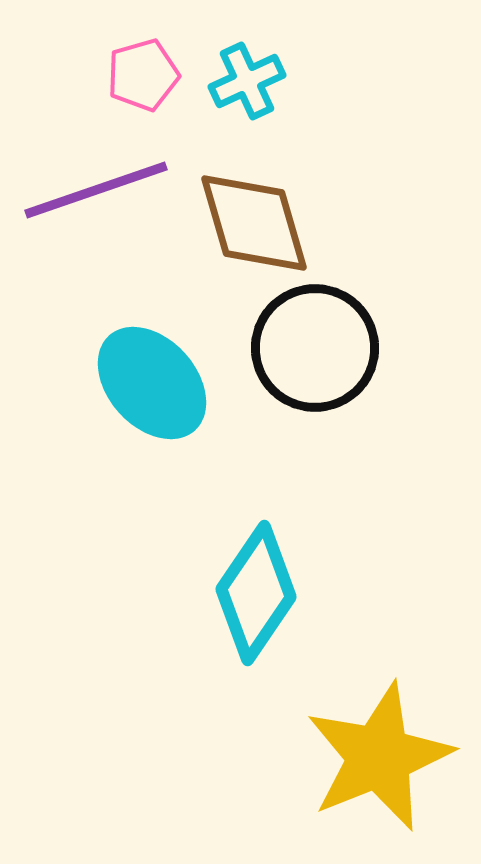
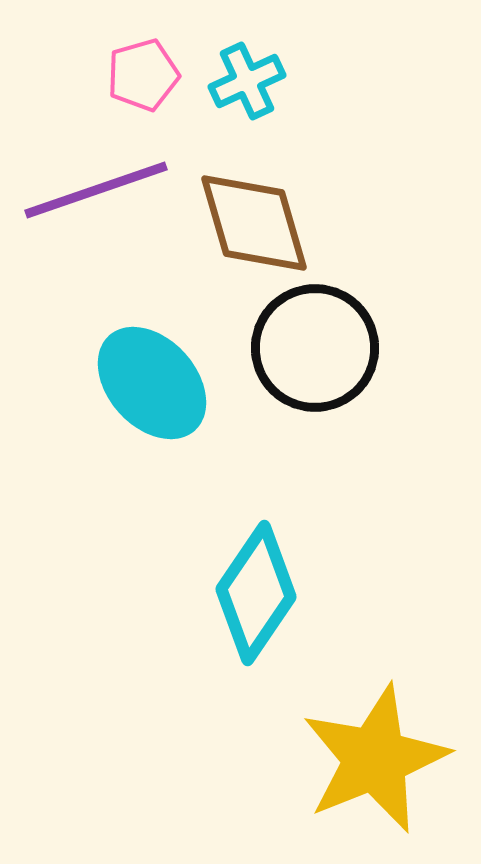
yellow star: moved 4 px left, 2 px down
